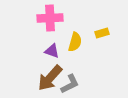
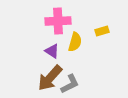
pink cross: moved 8 px right, 3 px down
yellow rectangle: moved 2 px up
purple triangle: rotated 14 degrees clockwise
